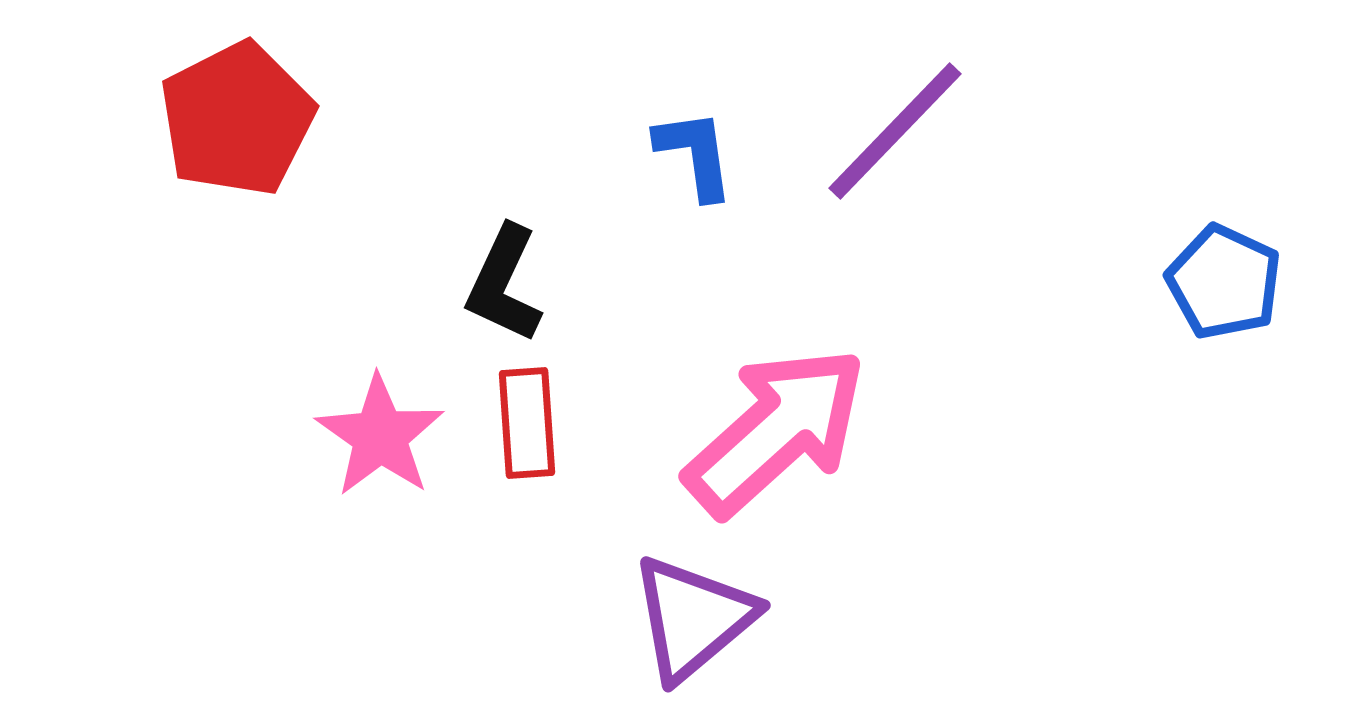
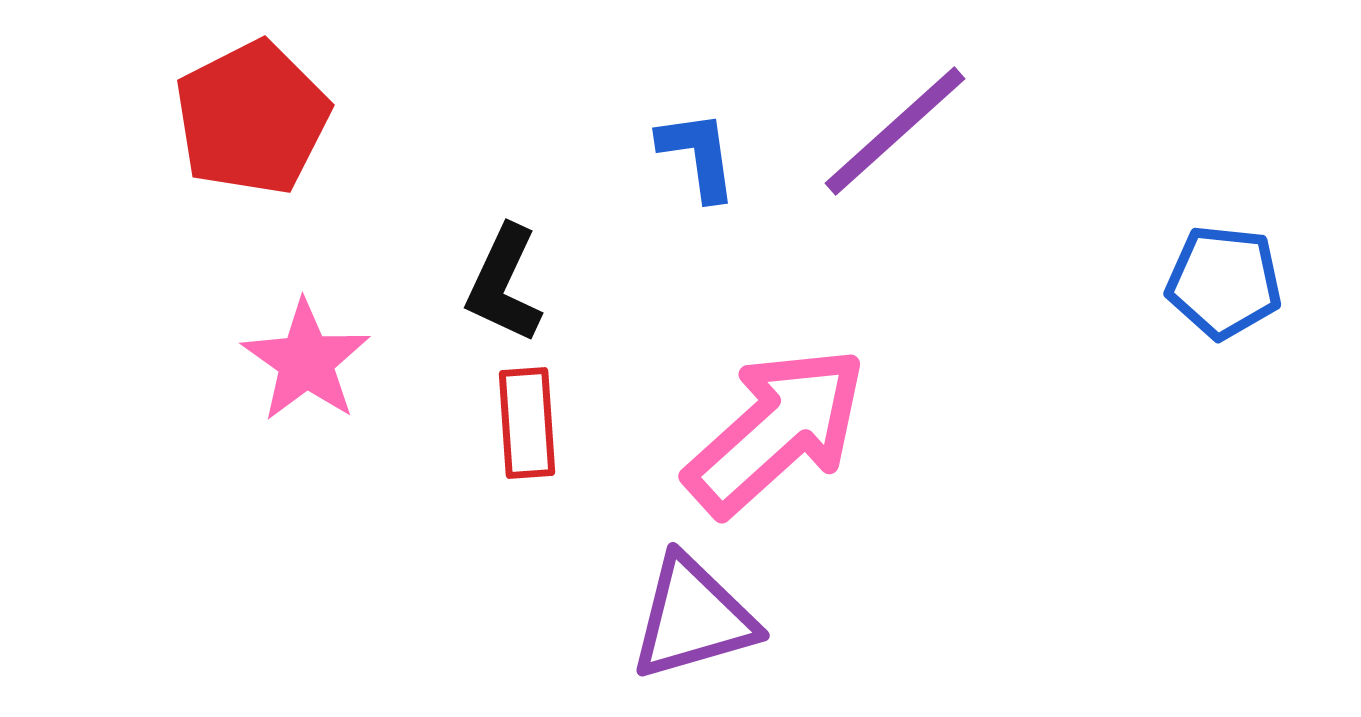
red pentagon: moved 15 px right, 1 px up
purple line: rotated 4 degrees clockwise
blue L-shape: moved 3 px right, 1 px down
blue pentagon: rotated 19 degrees counterclockwise
pink star: moved 74 px left, 75 px up
purple triangle: rotated 24 degrees clockwise
